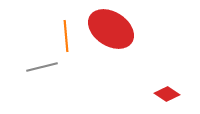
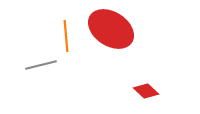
gray line: moved 1 px left, 2 px up
red diamond: moved 21 px left, 3 px up; rotated 10 degrees clockwise
